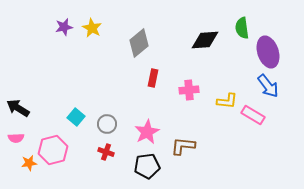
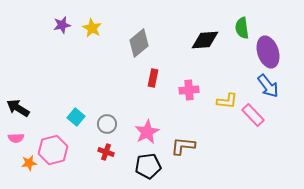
purple star: moved 2 px left, 2 px up
pink rectangle: rotated 15 degrees clockwise
black pentagon: moved 1 px right
